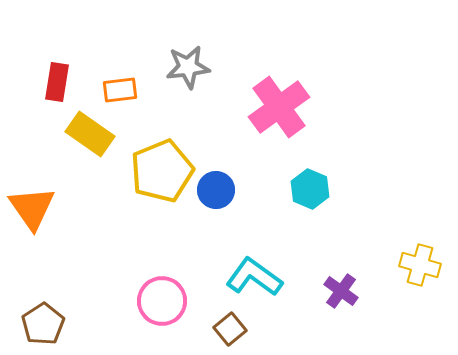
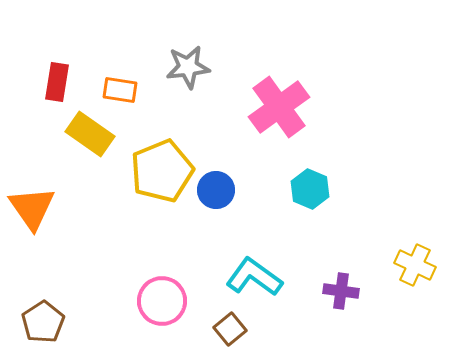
orange rectangle: rotated 16 degrees clockwise
yellow cross: moved 5 px left; rotated 9 degrees clockwise
purple cross: rotated 28 degrees counterclockwise
brown pentagon: moved 2 px up
